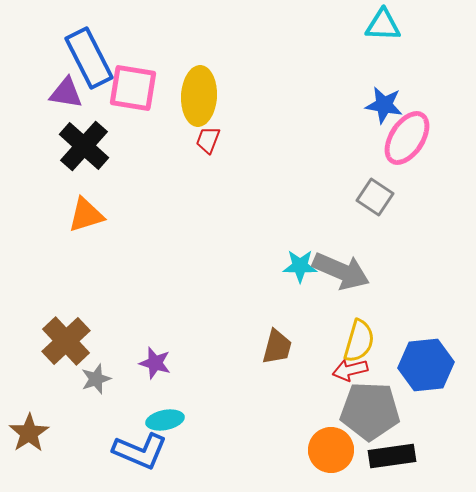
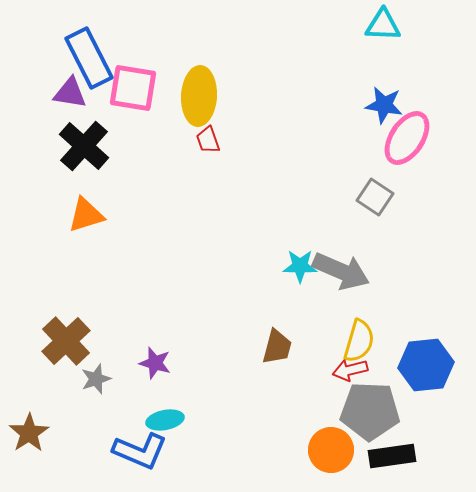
purple triangle: moved 4 px right
red trapezoid: rotated 40 degrees counterclockwise
